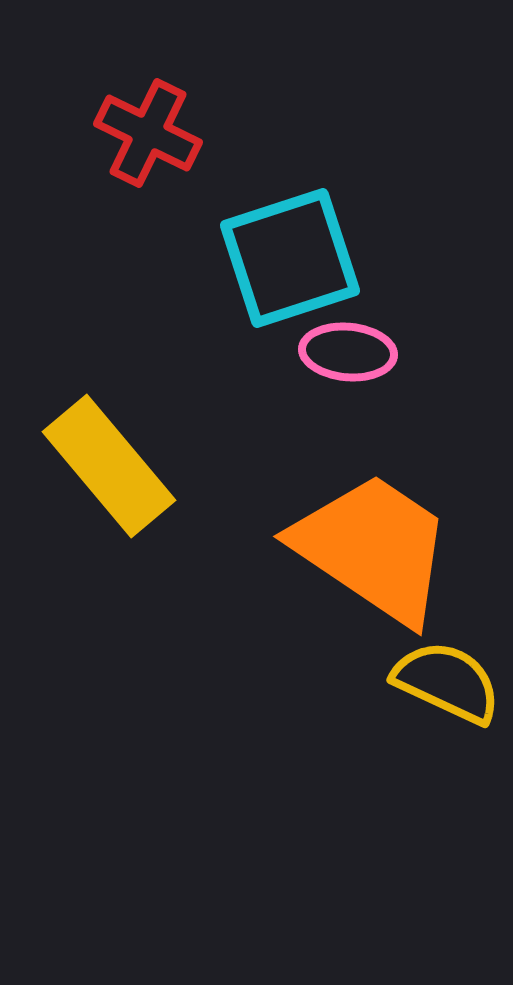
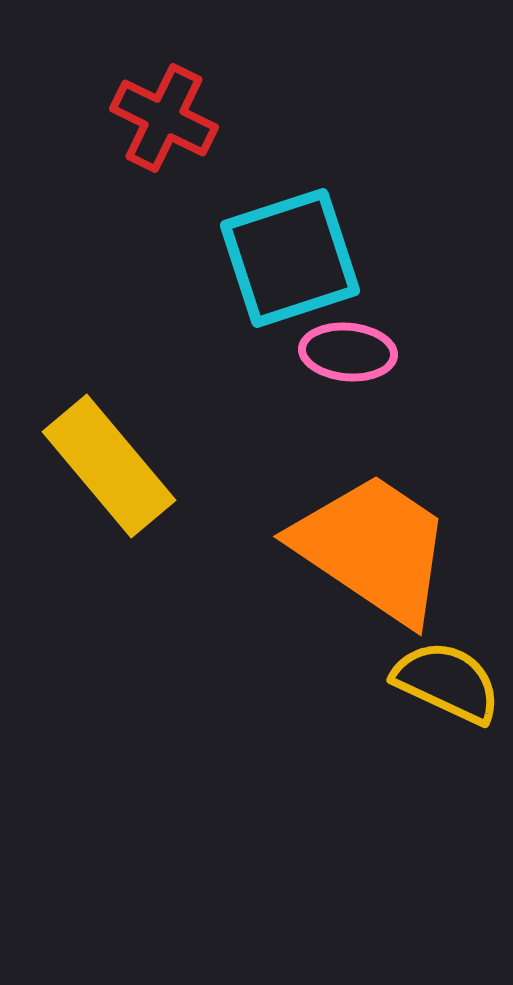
red cross: moved 16 px right, 15 px up
